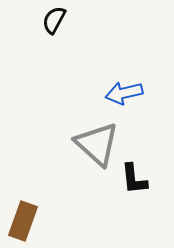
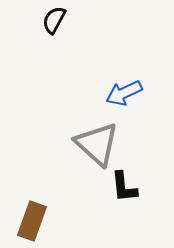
blue arrow: rotated 12 degrees counterclockwise
black L-shape: moved 10 px left, 8 px down
brown rectangle: moved 9 px right
